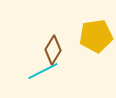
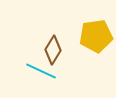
cyan line: moved 2 px left; rotated 52 degrees clockwise
